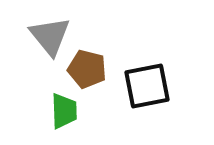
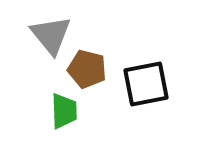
gray triangle: moved 1 px right, 1 px up
black square: moved 1 px left, 2 px up
